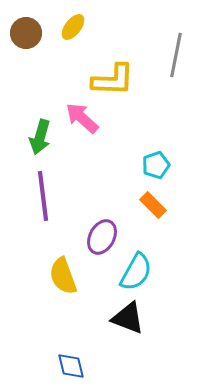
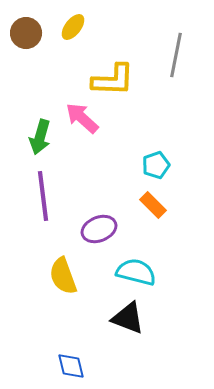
purple ellipse: moved 3 px left, 8 px up; rotated 40 degrees clockwise
cyan semicircle: rotated 105 degrees counterclockwise
